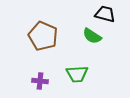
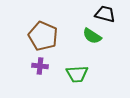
purple cross: moved 15 px up
